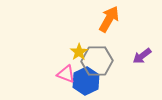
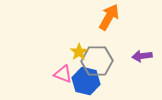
orange arrow: moved 2 px up
purple arrow: rotated 30 degrees clockwise
pink triangle: moved 3 px left
blue hexagon: rotated 20 degrees counterclockwise
